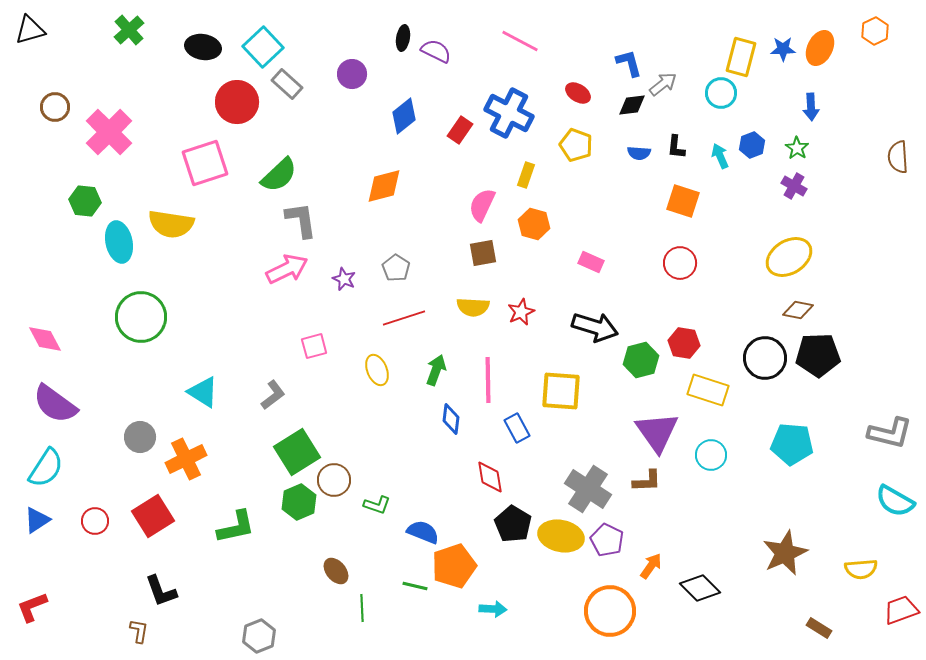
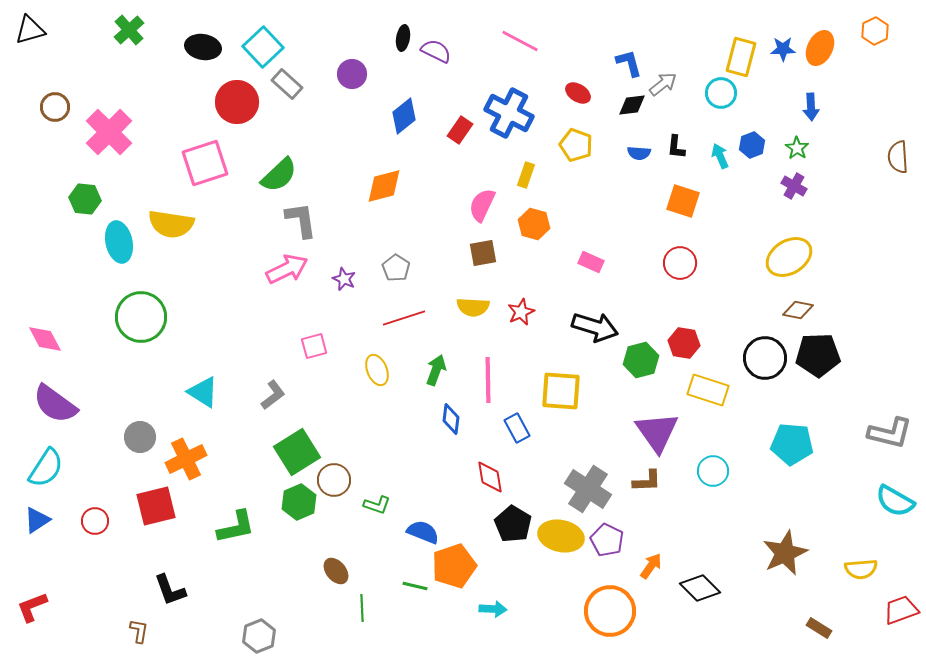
green hexagon at (85, 201): moved 2 px up
cyan circle at (711, 455): moved 2 px right, 16 px down
red square at (153, 516): moved 3 px right, 10 px up; rotated 18 degrees clockwise
black L-shape at (161, 591): moved 9 px right, 1 px up
